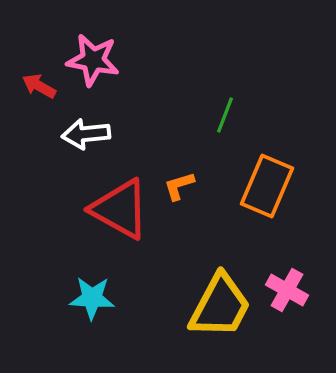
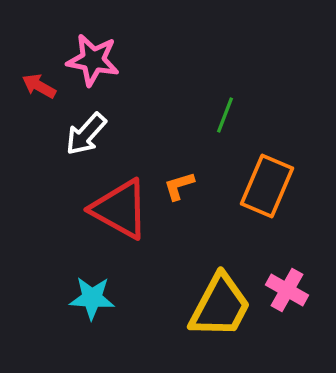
white arrow: rotated 42 degrees counterclockwise
